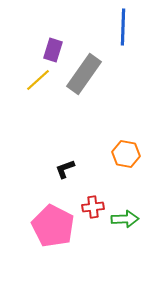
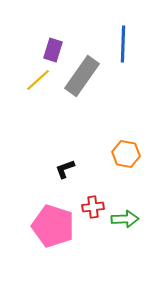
blue line: moved 17 px down
gray rectangle: moved 2 px left, 2 px down
pink pentagon: rotated 9 degrees counterclockwise
